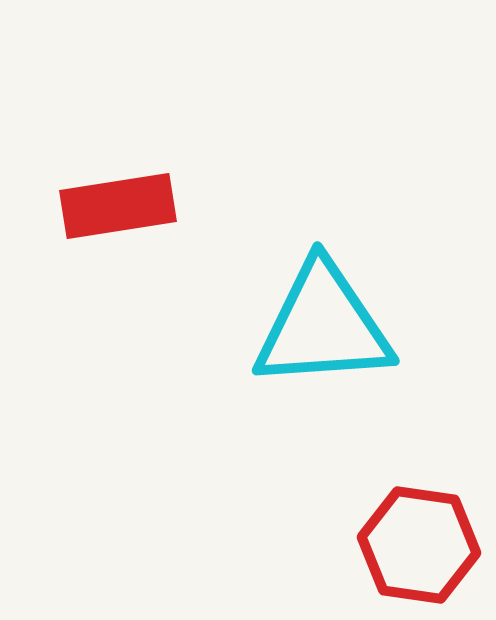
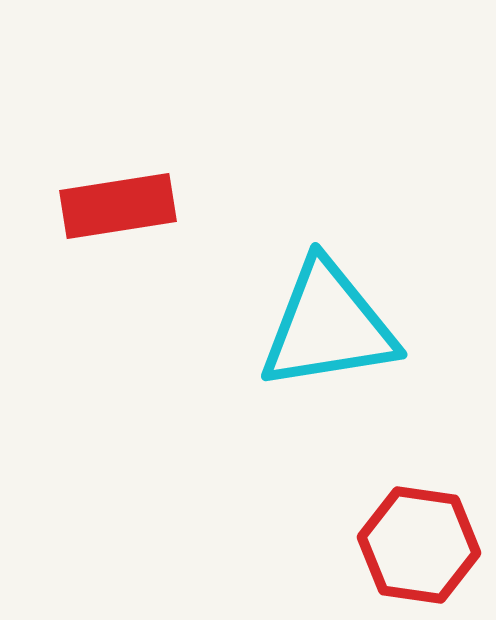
cyan triangle: moved 5 px right; rotated 5 degrees counterclockwise
